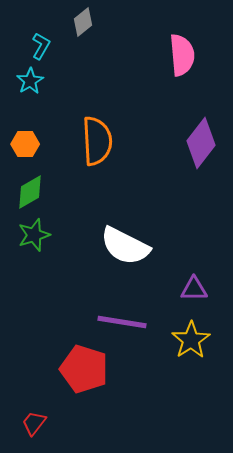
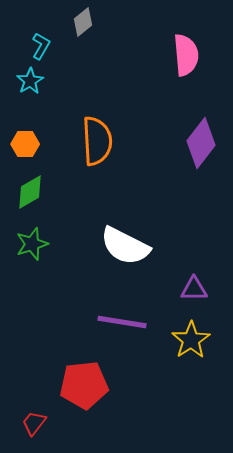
pink semicircle: moved 4 px right
green star: moved 2 px left, 9 px down
red pentagon: moved 16 px down; rotated 24 degrees counterclockwise
